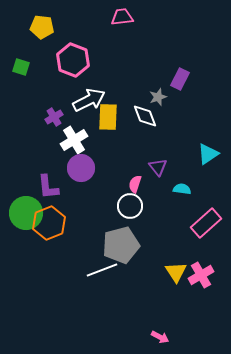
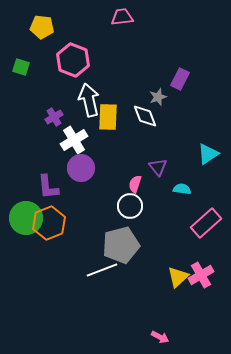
white arrow: rotated 76 degrees counterclockwise
green circle: moved 5 px down
yellow triangle: moved 2 px right, 5 px down; rotated 20 degrees clockwise
